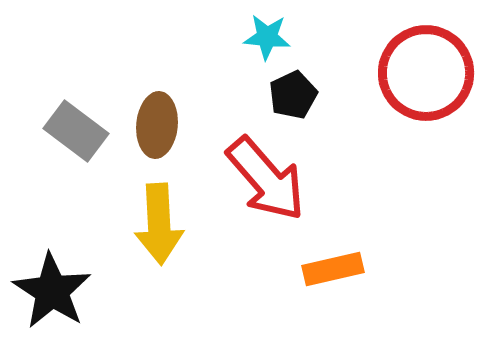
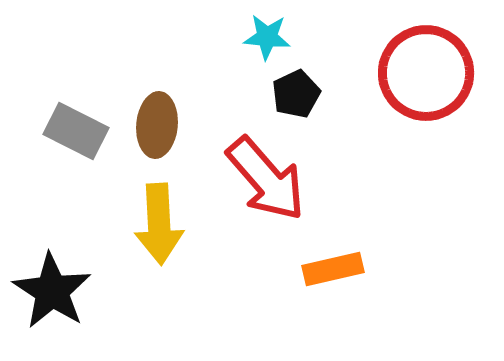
black pentagon: moved 3 px right, 1 px up
gray rectangle: rotated 10 degrees counterclockwise
